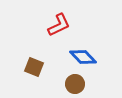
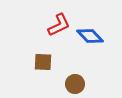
blue diamond: moved 7 px right, 21 px up
brown square: moved 9 px right, 5 px up; rotated 18 degrees counterclockwise
